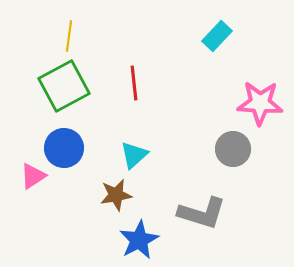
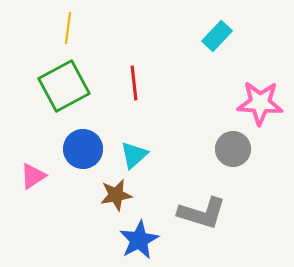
yellow line: moved 1 px left, 8 px up
blue circle: moved 19 px right, 1 px down
